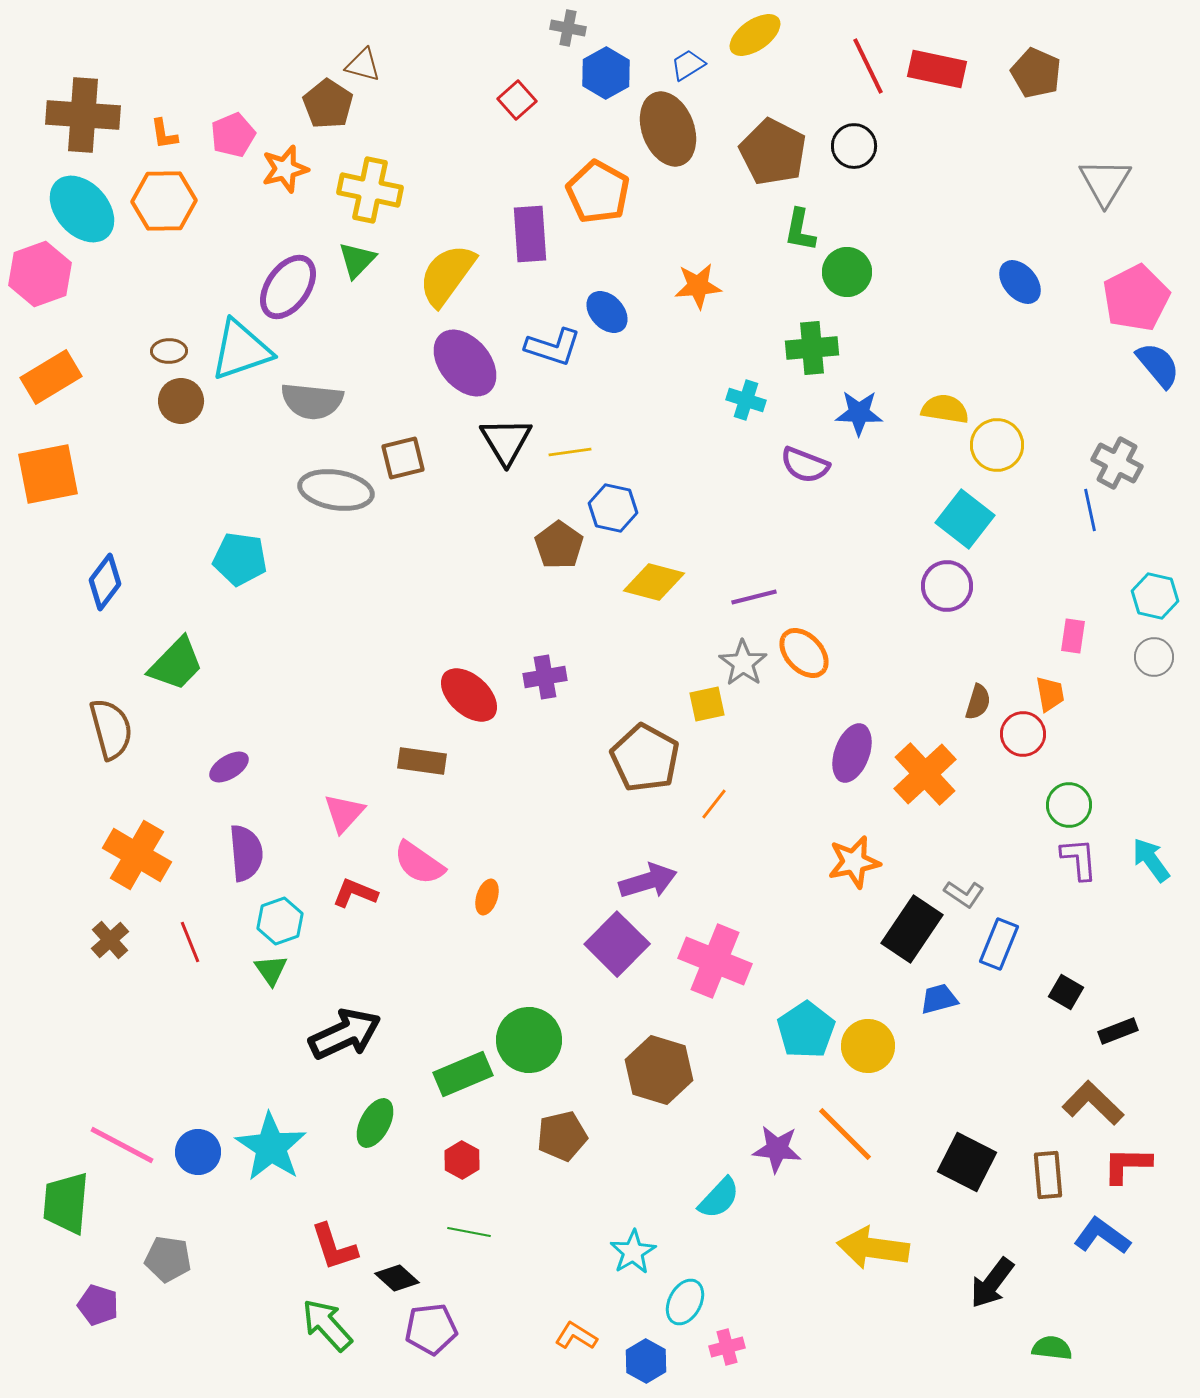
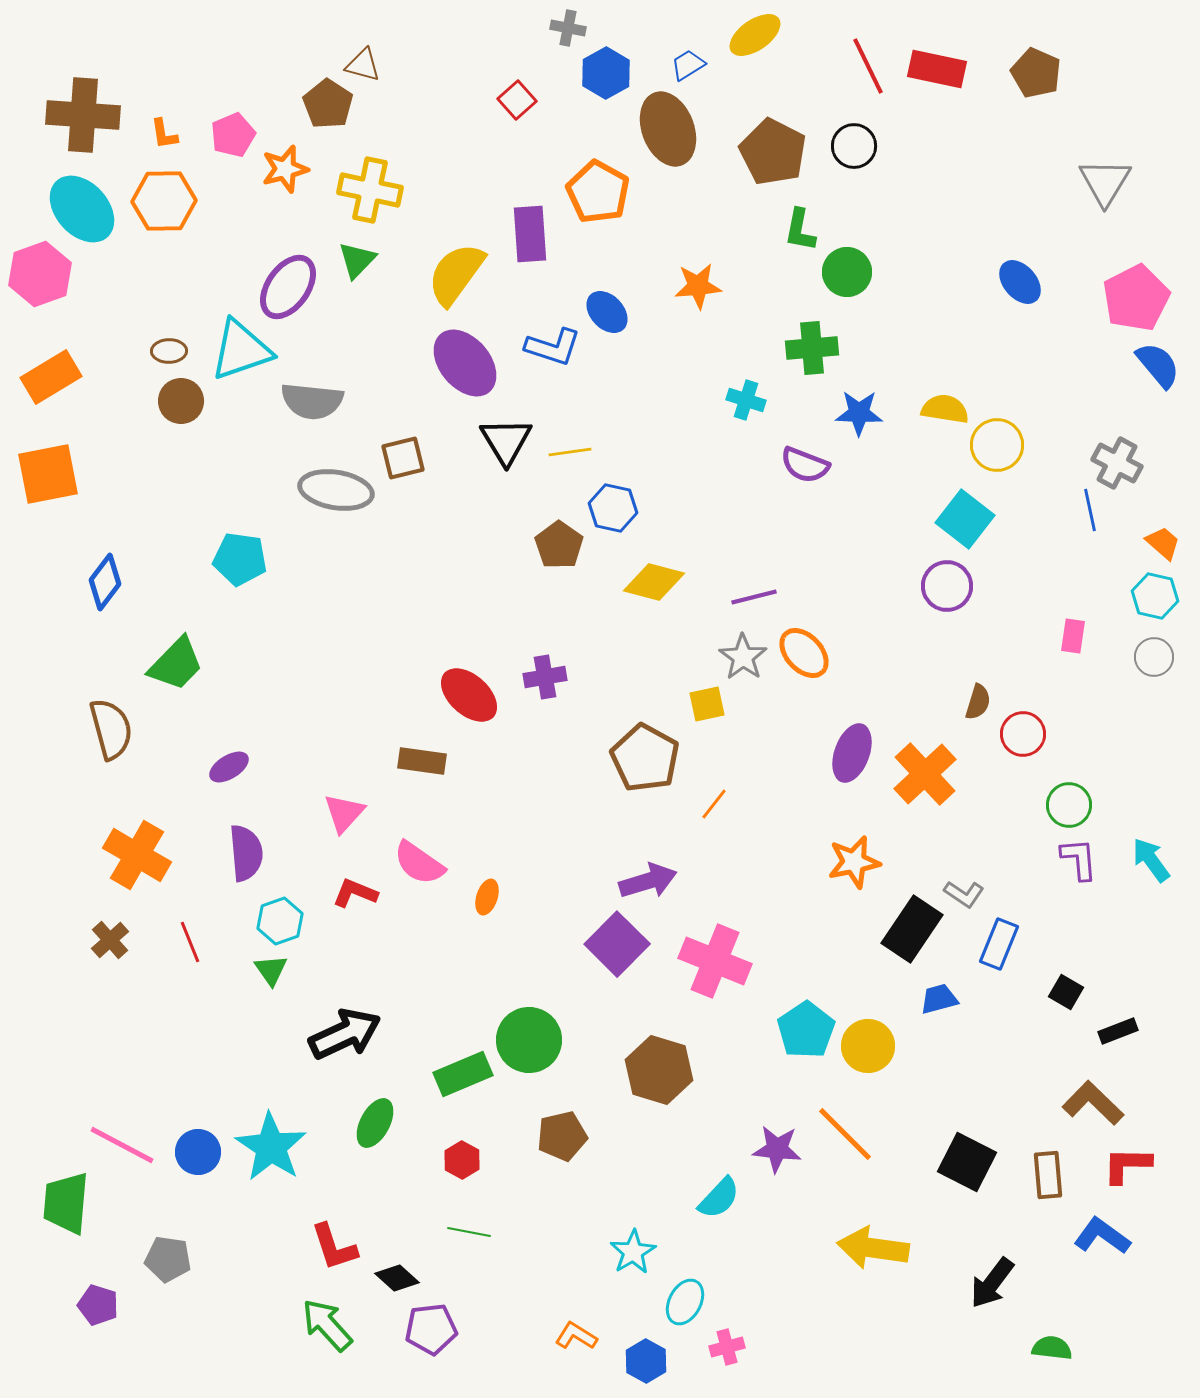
yellow semicircle at (447, 275): moved 9 px right, 1 px up
gray star at (743, 663): moved 6 px up
orange trapezoid at (1050, 694): moved 113 px right, 151 px up; rotated 39 degrees counterclockwise
